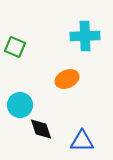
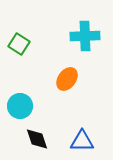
green square: moved 4 px right, 3 px up; rotated 10 degrees clockwise
orange ellipse: rotated 30 degrees counterclockwise
cyan circle: moved 1 px down
black diamond: moved 4 px left, 10 px down
